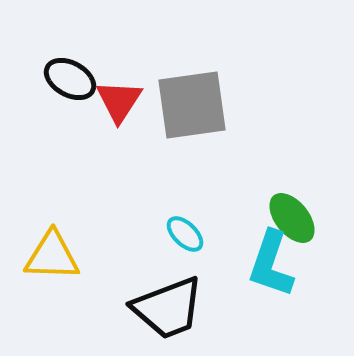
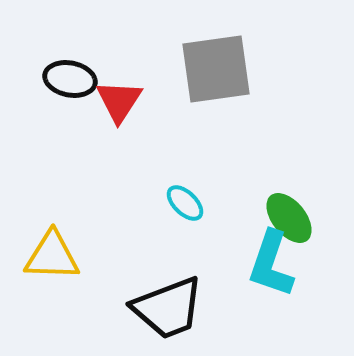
black ellipse: rotated 18 degrees counterclockwise
gray square: moved 24 px right, 36 px up
green ellipse: moved 3 px left
cyan ellipse: moved 31 px up
